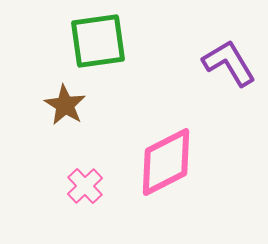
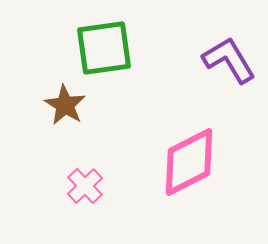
green square: moved 6 px right, 7 px down
purple L-shape: moved 3 px up
pink diamond: moved 23 px right
